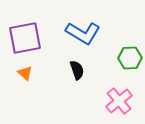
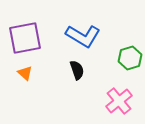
blue L-shape: moved 3 px down
green hexagon: rotated 15 degrees counterclockwise
